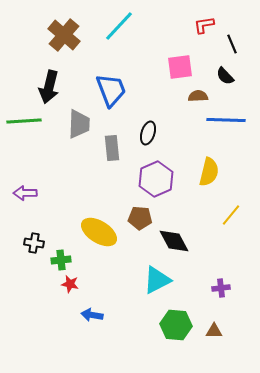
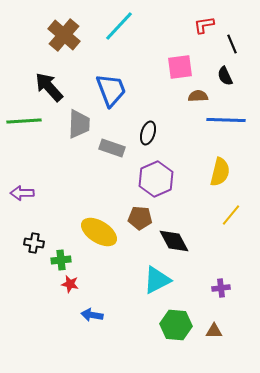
black semicircle: rotated 18 degrees clockwise
black arrow: rotated 124 degrees clockwise
gray rectangle: rotated 65 degrees counterclockwise
yellow semicircle: moved 11 px right
purple arrow: moved 3 px left
